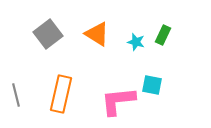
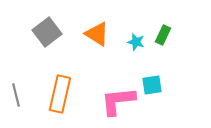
gray square: moved 1 px left, 2 px up
cyan square: rotated 20 degrees counterclockwise
orange rectangle: moved 1 px left
